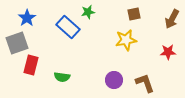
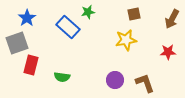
purple circle: moved 1 px right
